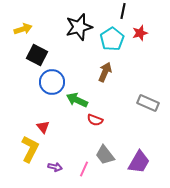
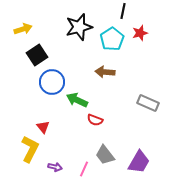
black square: rotated 30 degrees clockwise
brown arrow: rotated 108 degrees counterclockwise
